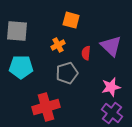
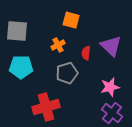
pink star: moved 1 px left
